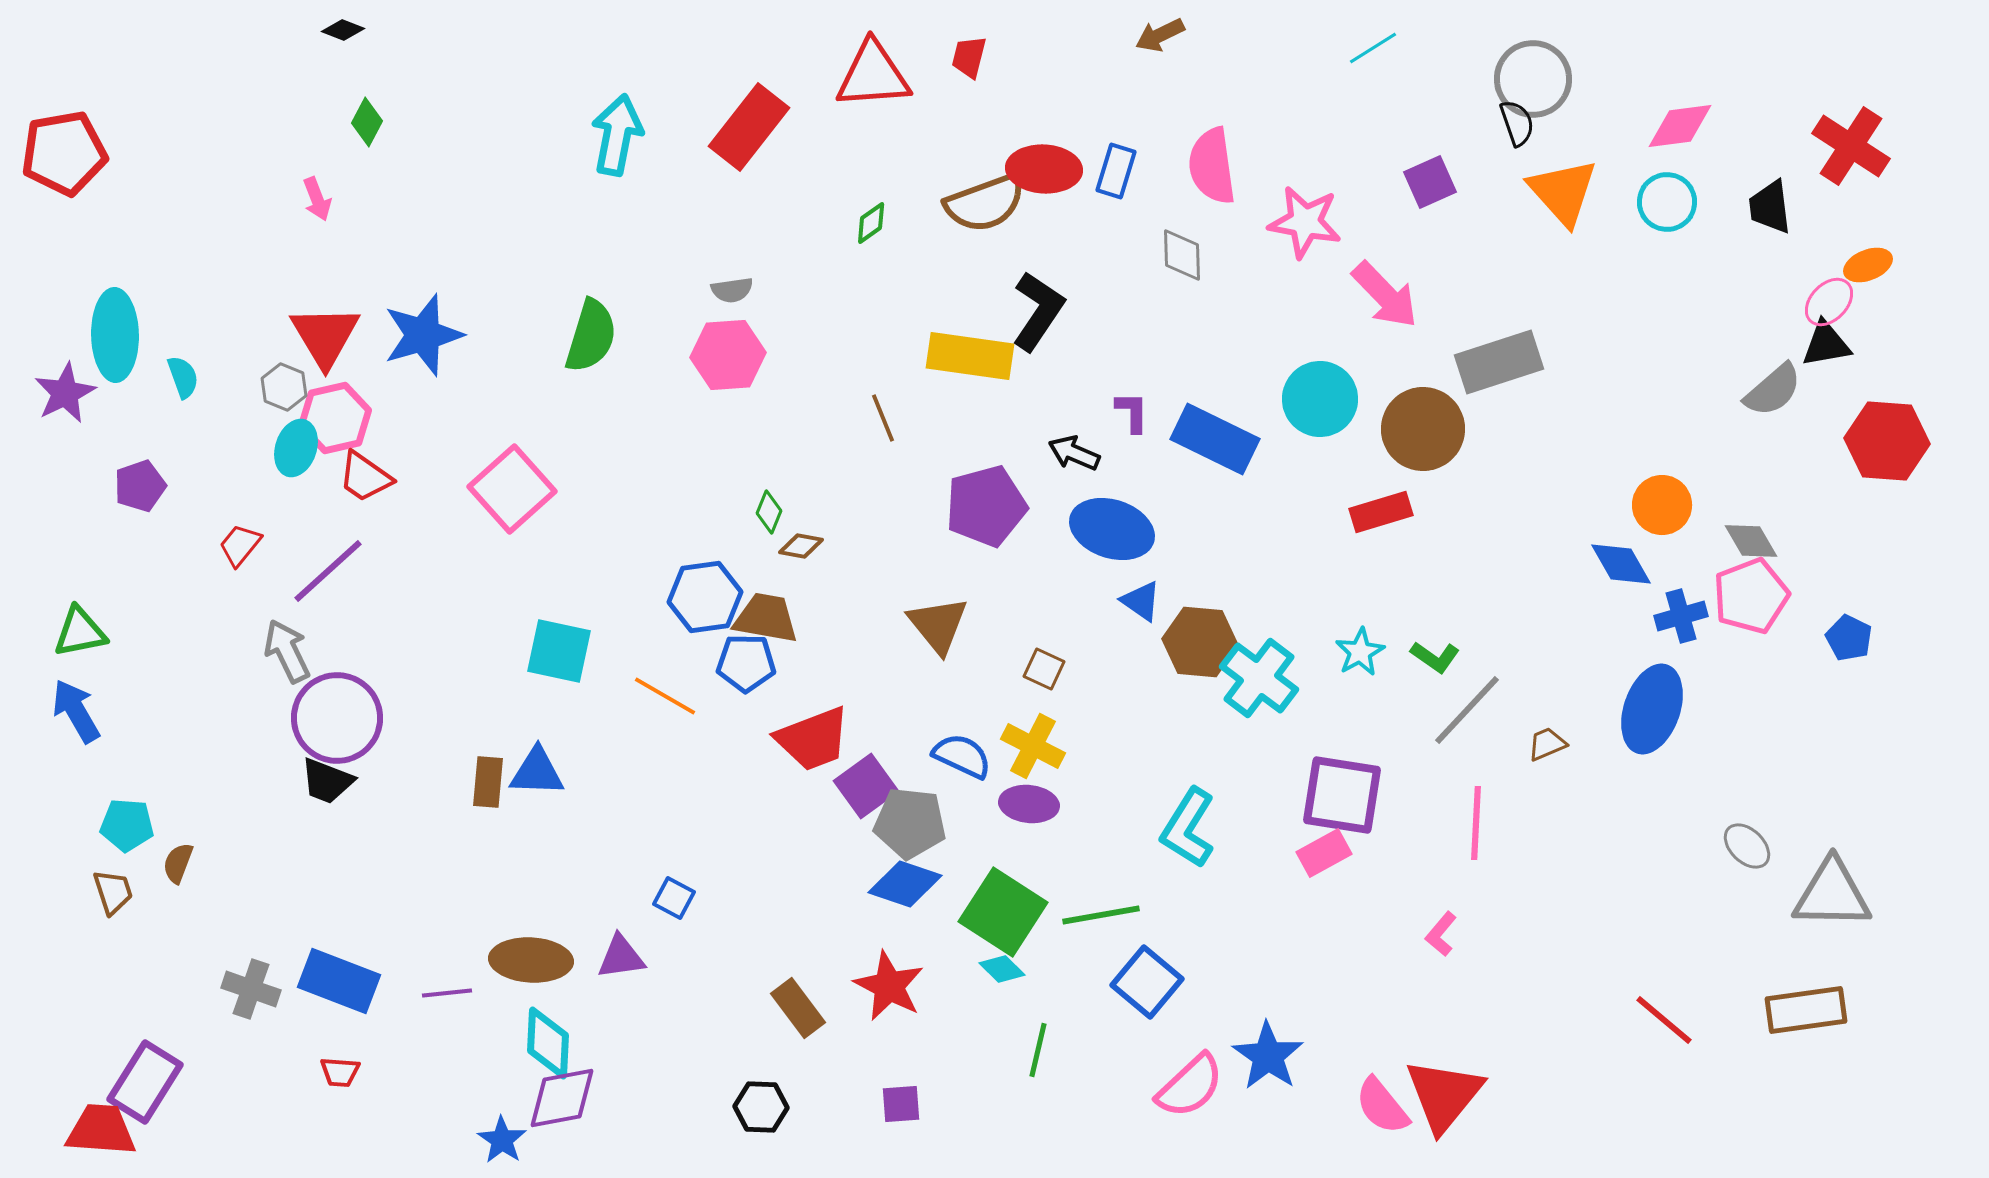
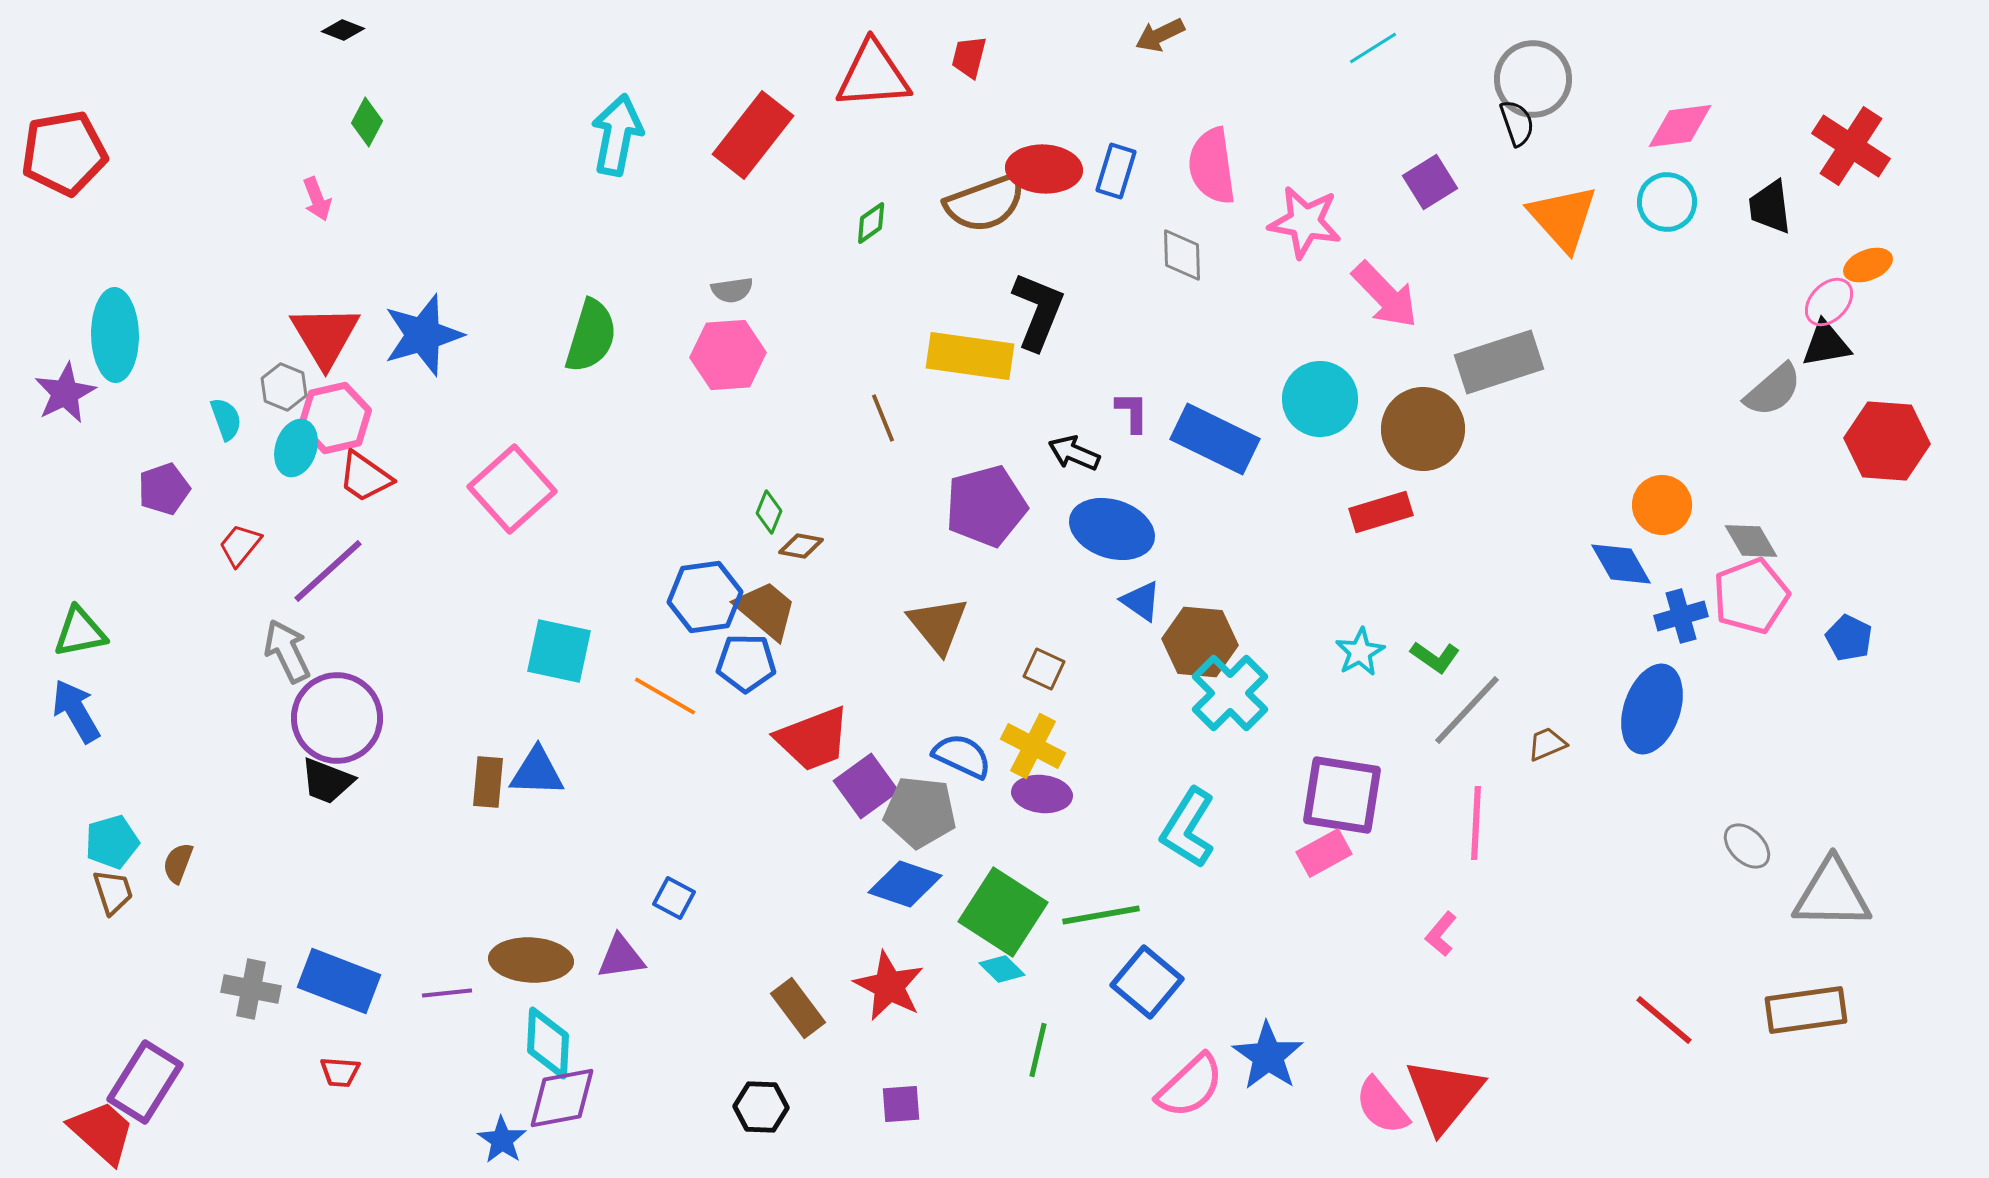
red rectangle at (749, 127): moved 4 px right, 8 px down
purple square at (1430, 182): rotated 8 degrees counterclockwise
orange triangle at (1563, 192): moved 26 px down
black L-shape at (1038, 311): rotated 12 degrees counterclockwise
cyan semicircle at (183, 377): moved 43 px right, 42 px down
purple pentagon at (140, 486): moved 24 px right, 3 px down
brown trapezoid at (766, 618): moved 8 px up; rotated 30 degrees clockwise
cyan cross at (1259, 678): moved 29 px left, 15 px down; rotated 8 degrees clockwise
purple ellipse at (1029, 804): moved 13 px right, 10 px up
gray pentagon at (910, 823): moved 10 px right, 11 px up
cyan pentagon at (127, 825): moved 15 px left, 17 px down; rotated 20 degrees counterclockwise
gray cross at (251, 989): rotated 8 degrees counterclockwise
red trapezoid at (101, 1130): moved 1 px right, 2 px down; rotated 38 degrees clockwise
